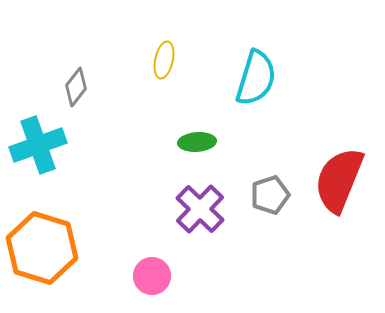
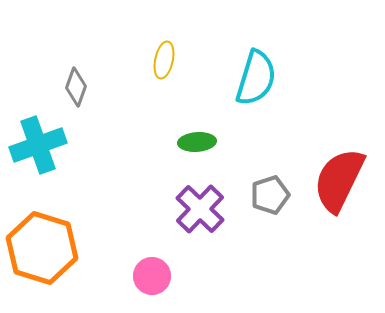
gray diamond: rotated 18 degrees counterclockwise
red semicircle: rotated 4 degrees clockwise
